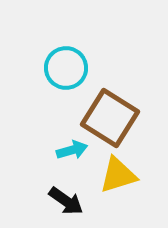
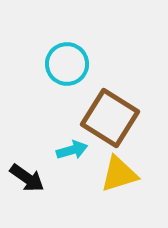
cyan circle: moved 1 px right, 4 px up
yellow triangle: moved 1 px right, 1 px up
black arrow: moved 39 px left, 23 px up
